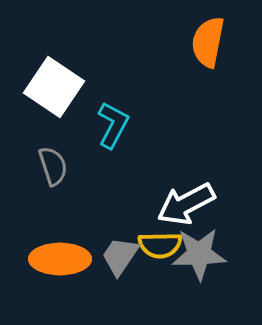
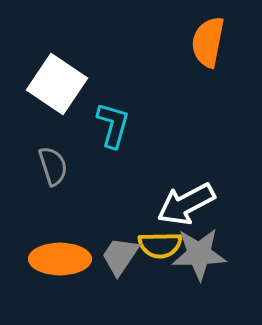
white square: moved 3 px right, 3 px up
cyan L-shape: rotated 12 degrees counterclockwise
